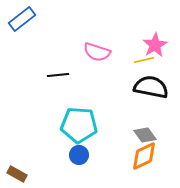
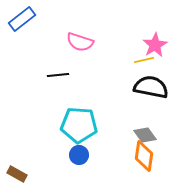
pink semicircle: moved 17 px left, 10 px up
orange diamond: rotated 56 degrees counterclockwise
